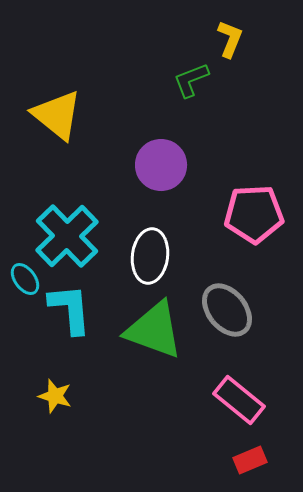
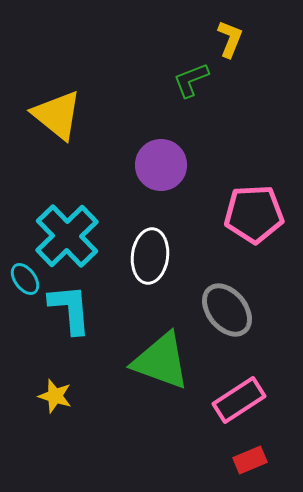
green triangle: moved 7 px right, 31 px down
pink rectangle: rotated 72 degrees counterclockwise
